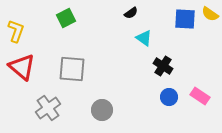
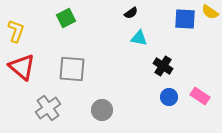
yellow semicircle: moved 2 px up
cyan triangle: moved 5 px left; rotated 24 degrees counterclockwise
